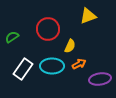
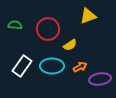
green semicircle: moved 3 px right, 12 px up; rotated 40 degrees clockwise
yellow semicircle: moved 1 px up; rotated 32 degrees clockwise
orange arrow: moved 1 px right, 3 px down
white rectangle: moved 1 px left, 3 px up
